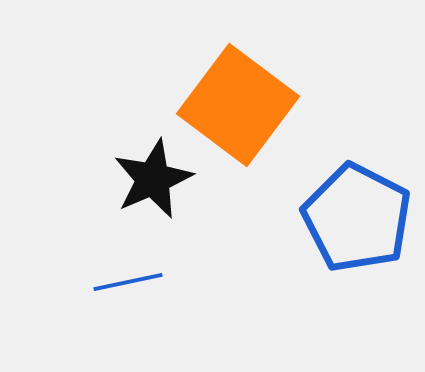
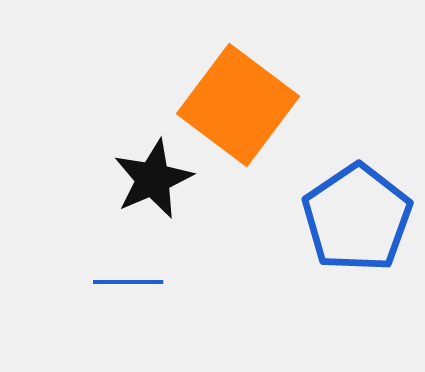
blue pentagon: rotated 11 degrees clockwise
blue line: rotated 12 degrees clockwise
